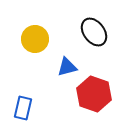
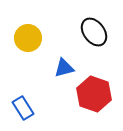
yellow circle: moved 7 px left, 1 px up
blue triangle: moved 3 px left, 1 px down
blue rectangle: rotated 45 degrees counterclockwise
